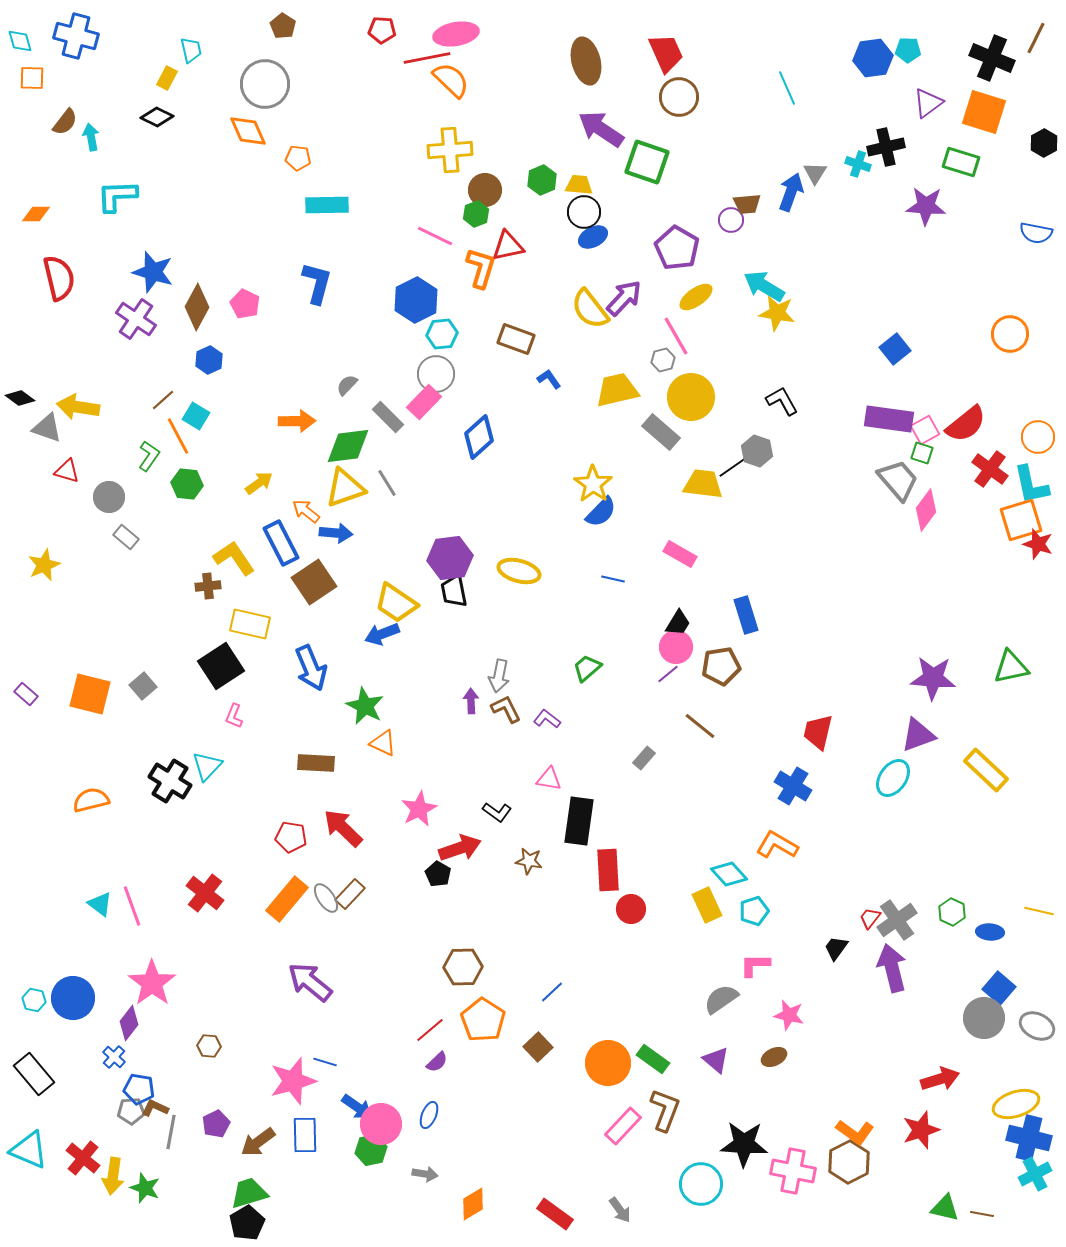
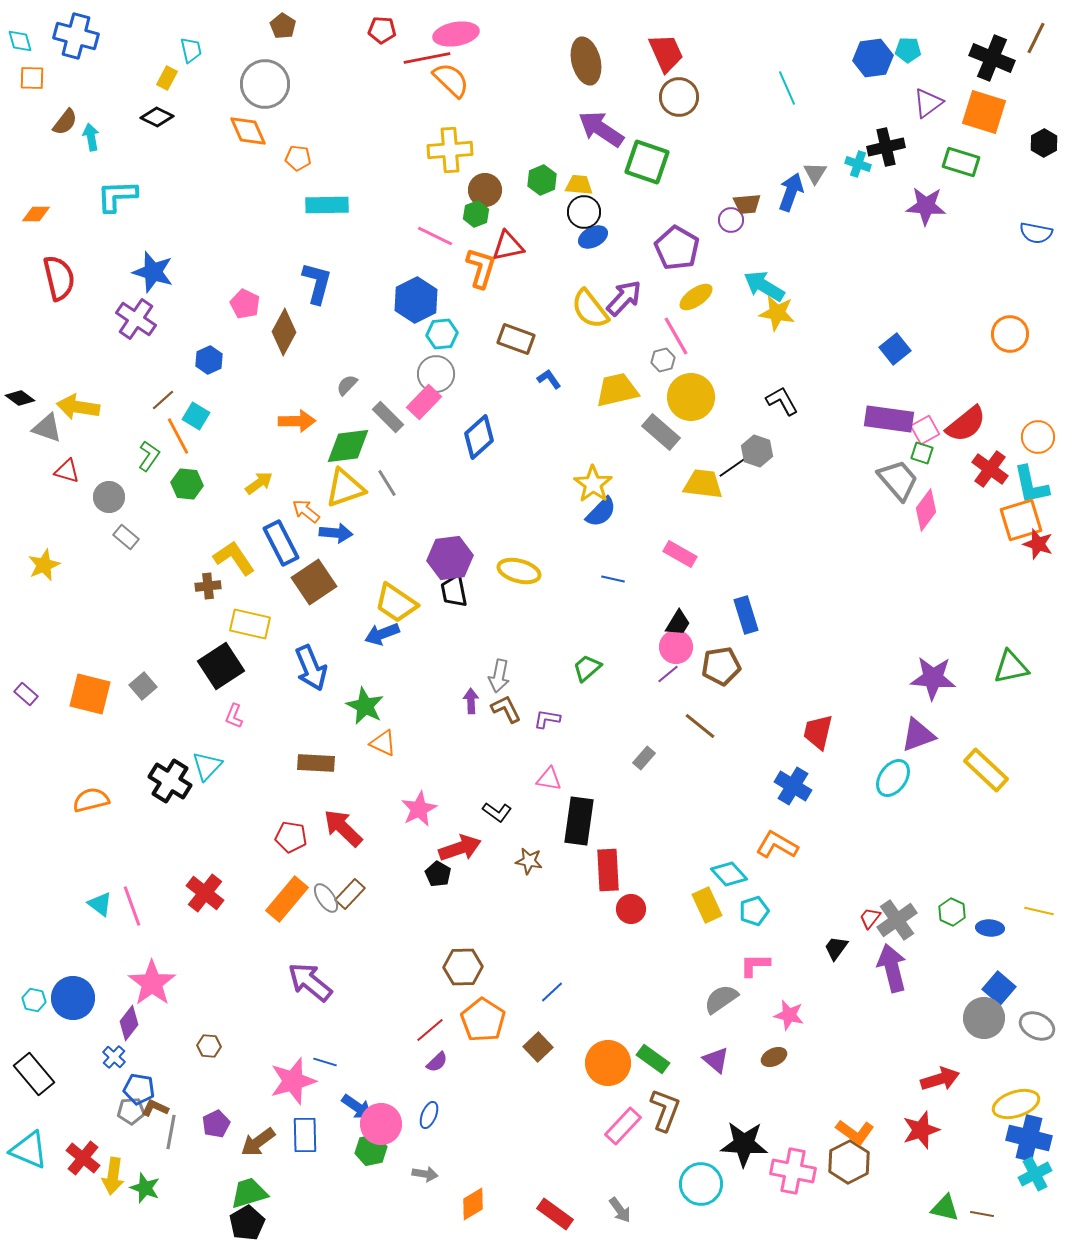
brown diamond at (197, 307): moved 87 px right, 25 px down
purple L-shape at (547, 719): rotated 28 degrees counterclockwise
blue ellipse at (990, 932): moved 4 px up
